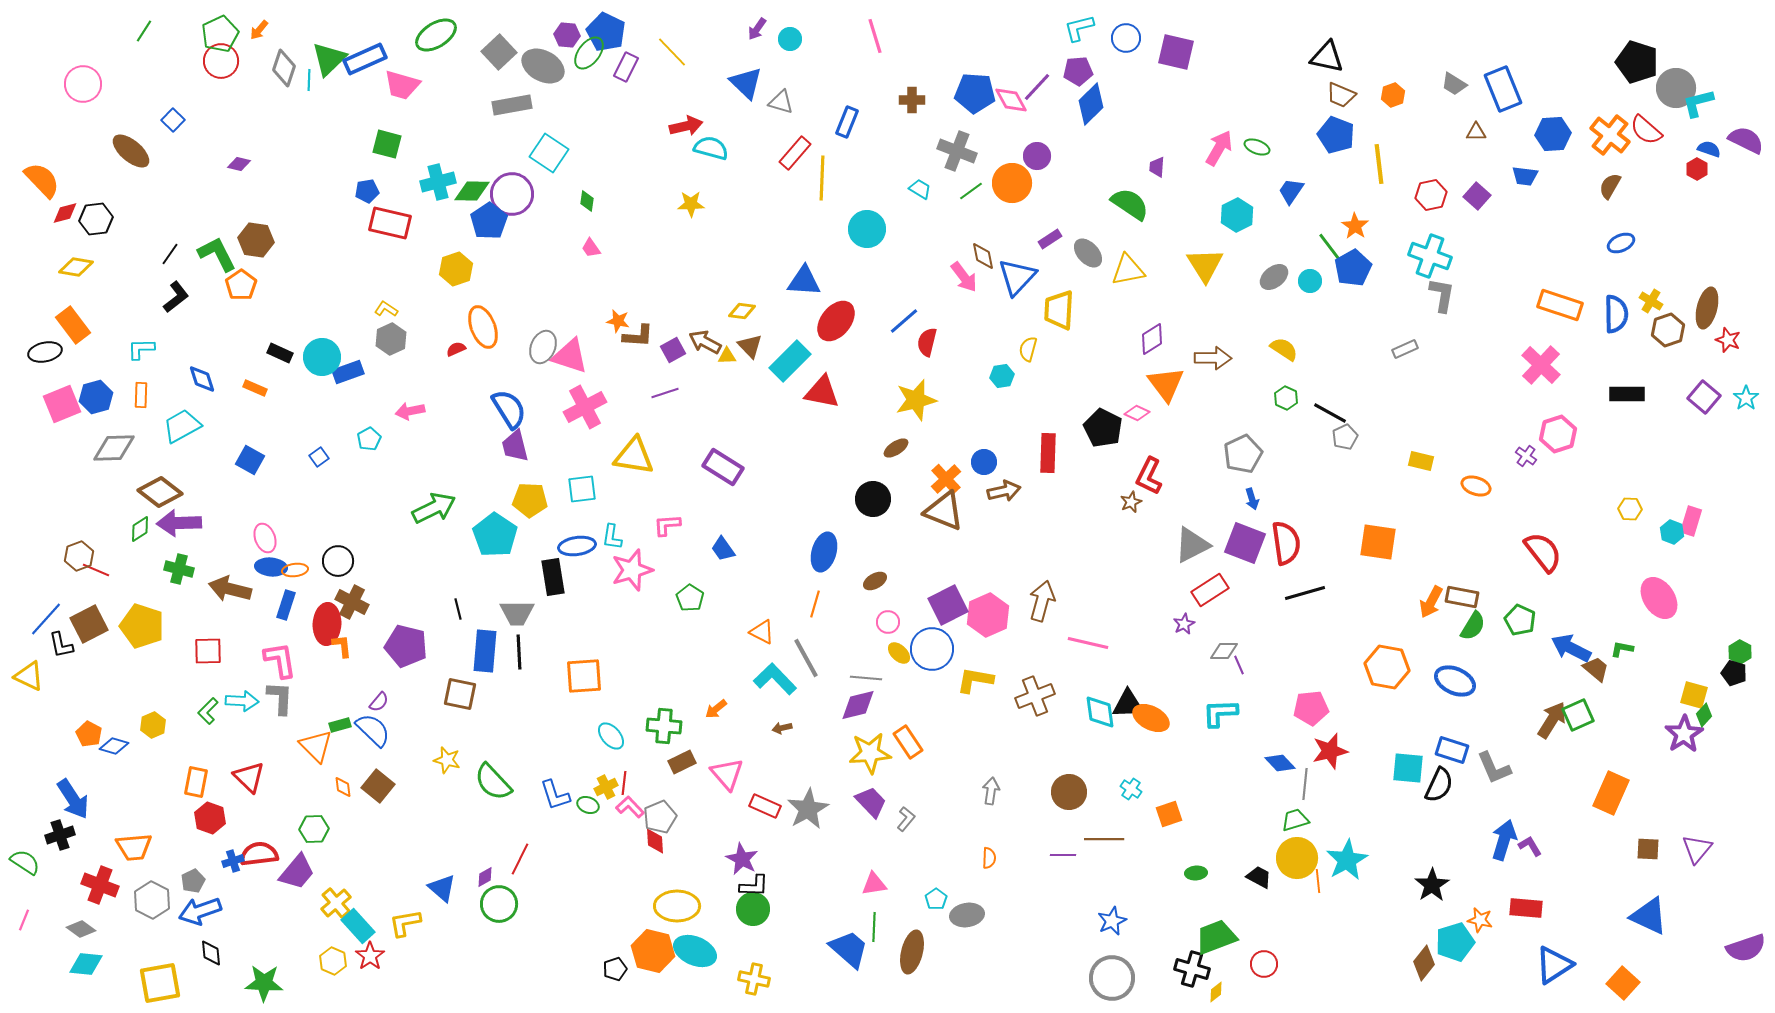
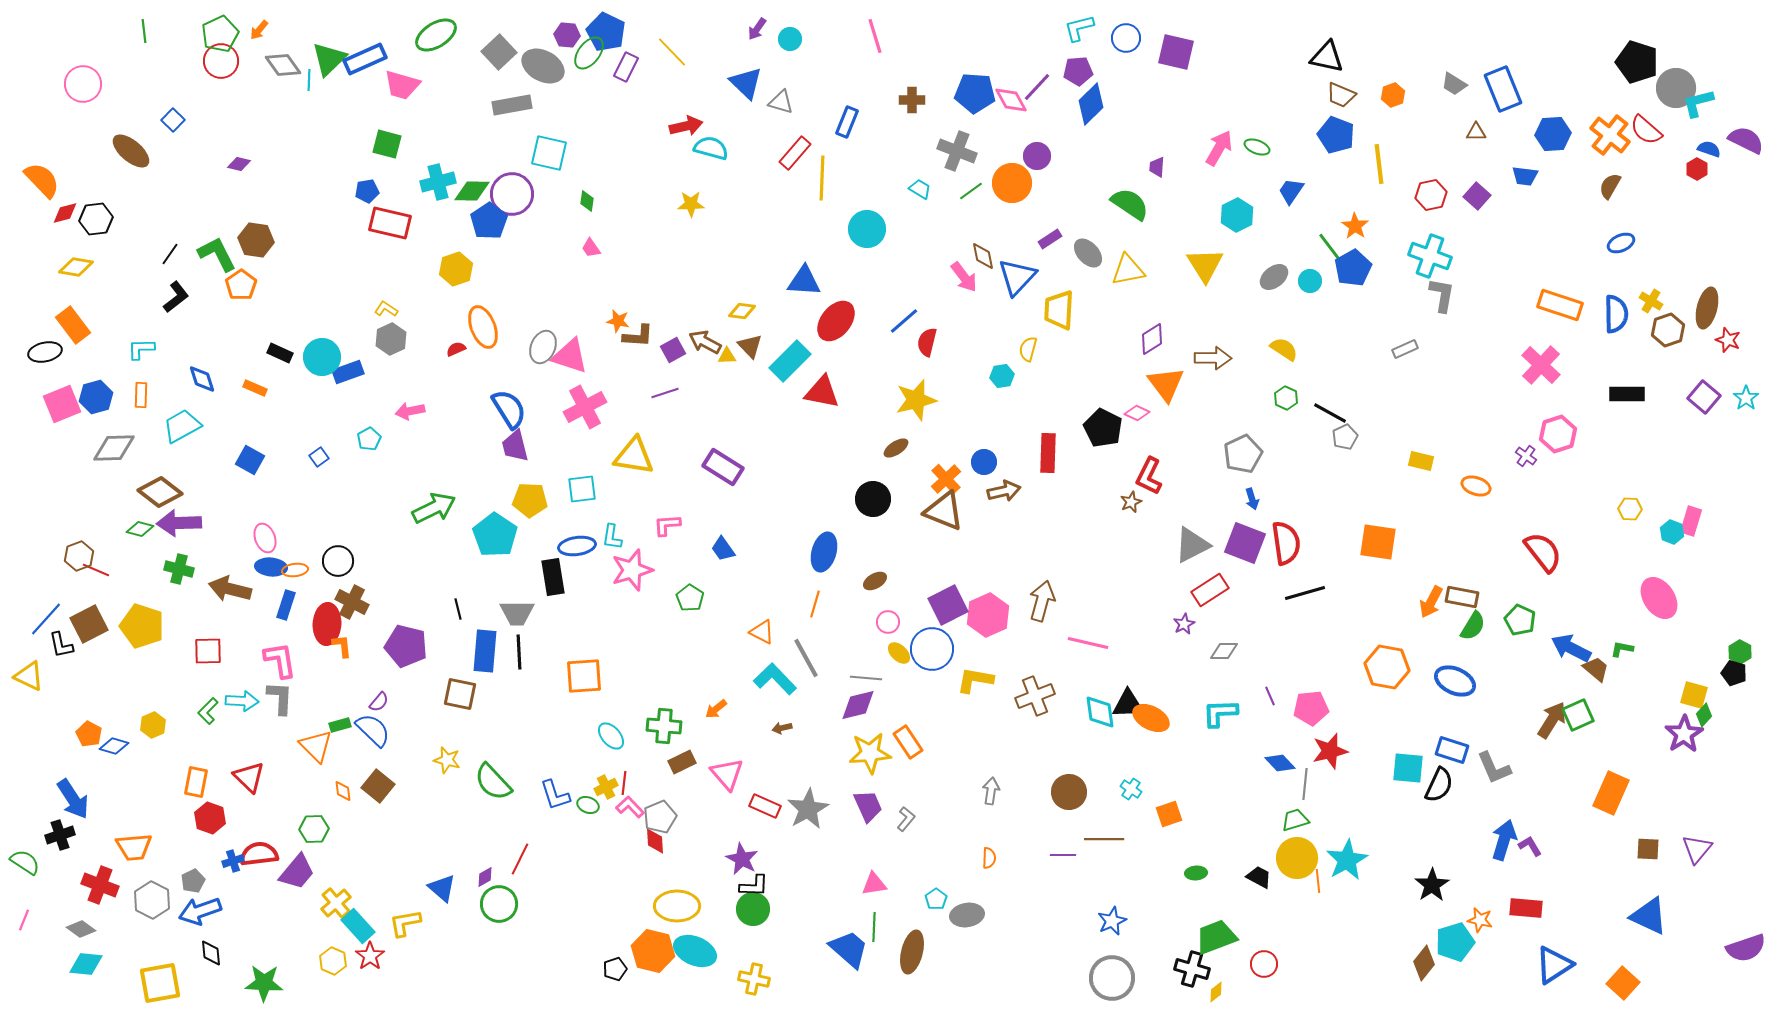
green line at (144, 31): rotated 40 degrees counterclockwise
gray diamond at (284, 68): moved 1 px left, 3 px up; rotated 54 degrees counterclockwise
cyan square at (549, 153): rotated 21 degrees counterclockwise
green diamond at (140, 529): rotated 48 degrees clockwise
purple line at (1239, 665): moved 31 px right, 31 px down
orange diamond at (343, 787): moved 4 px down
purple trapezoid at (871, 802): moved 3 px left, 4 px down; rotated 20 degrees clockwise
